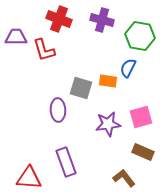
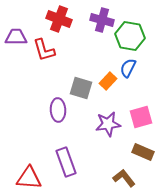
green hexagon: moved 10 px left
orange rectangle: rotated 54 degrees counterclockwise
